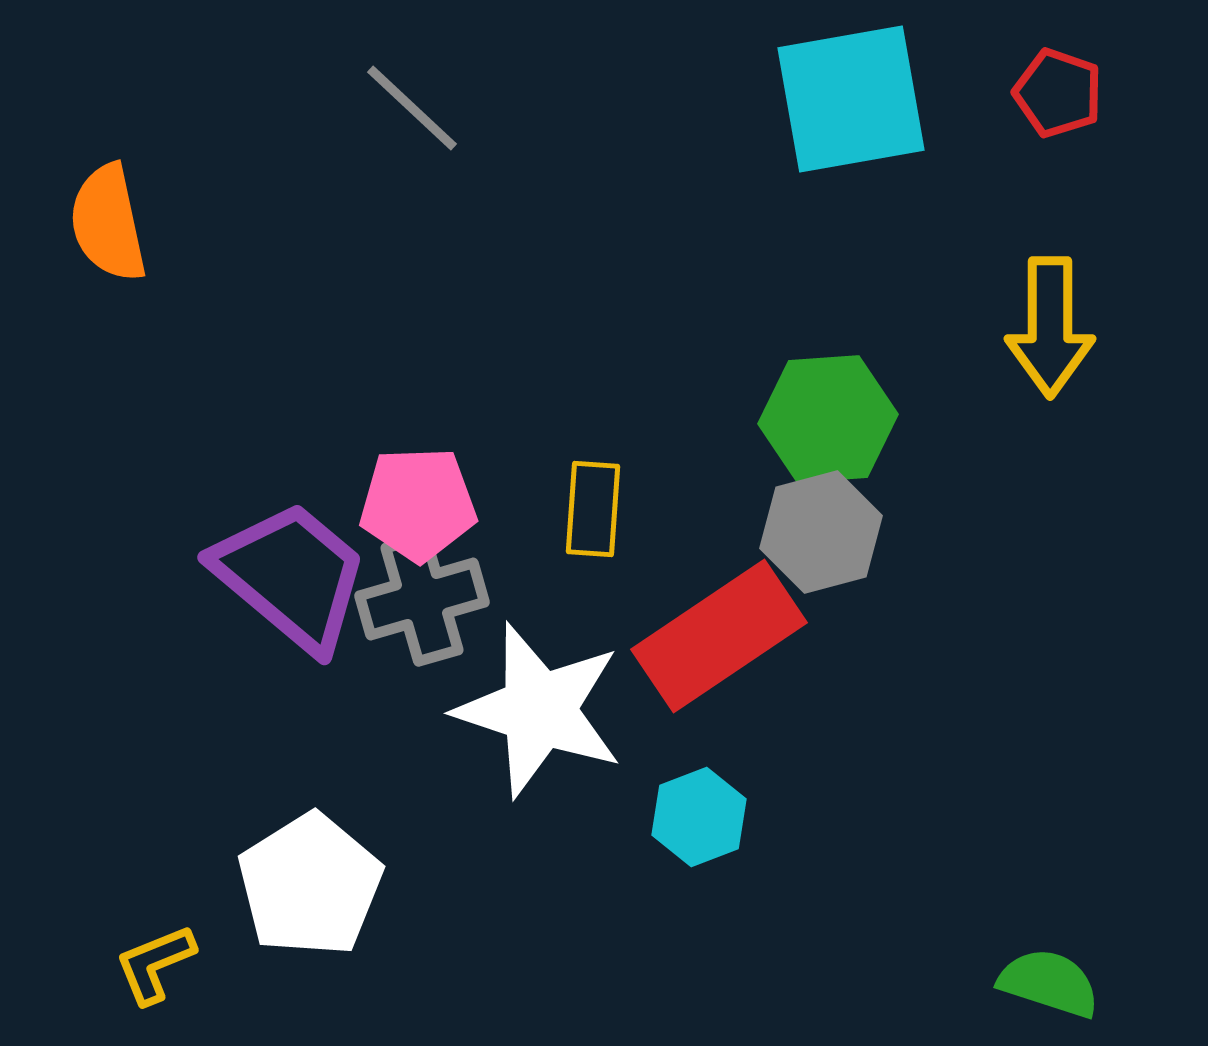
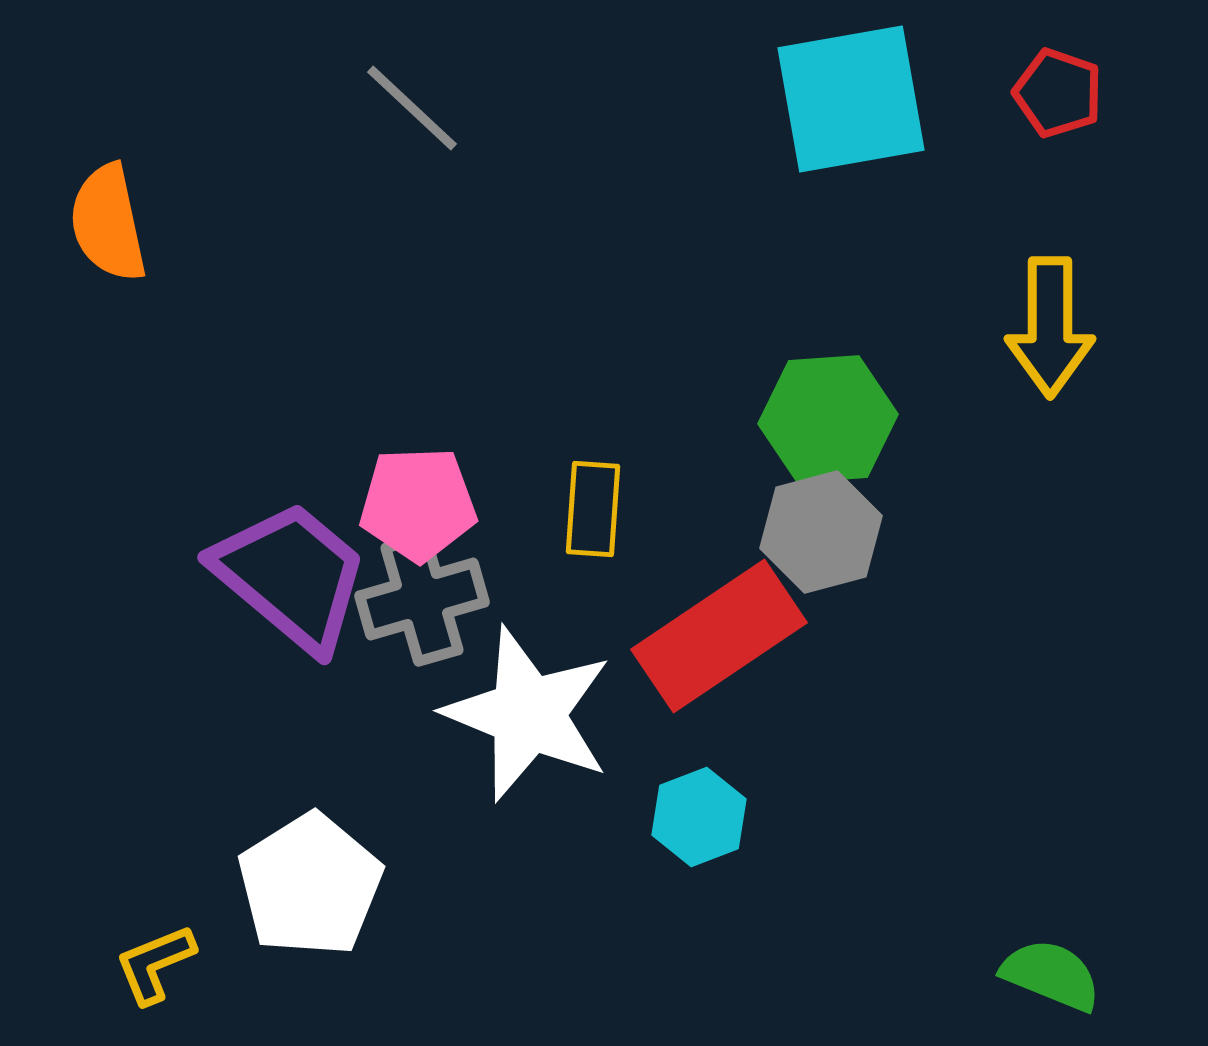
white star: moved 11 px left, 4 px down; rotated 4 degrees clockwise
green semicircle: moved 2 px right, 8 px up; rotated 4 degrees clockwise
